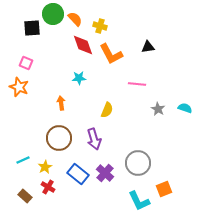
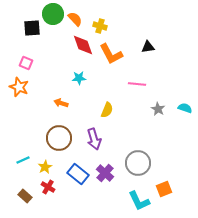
orange arrow: rotated 64 degrees counterclockwise
